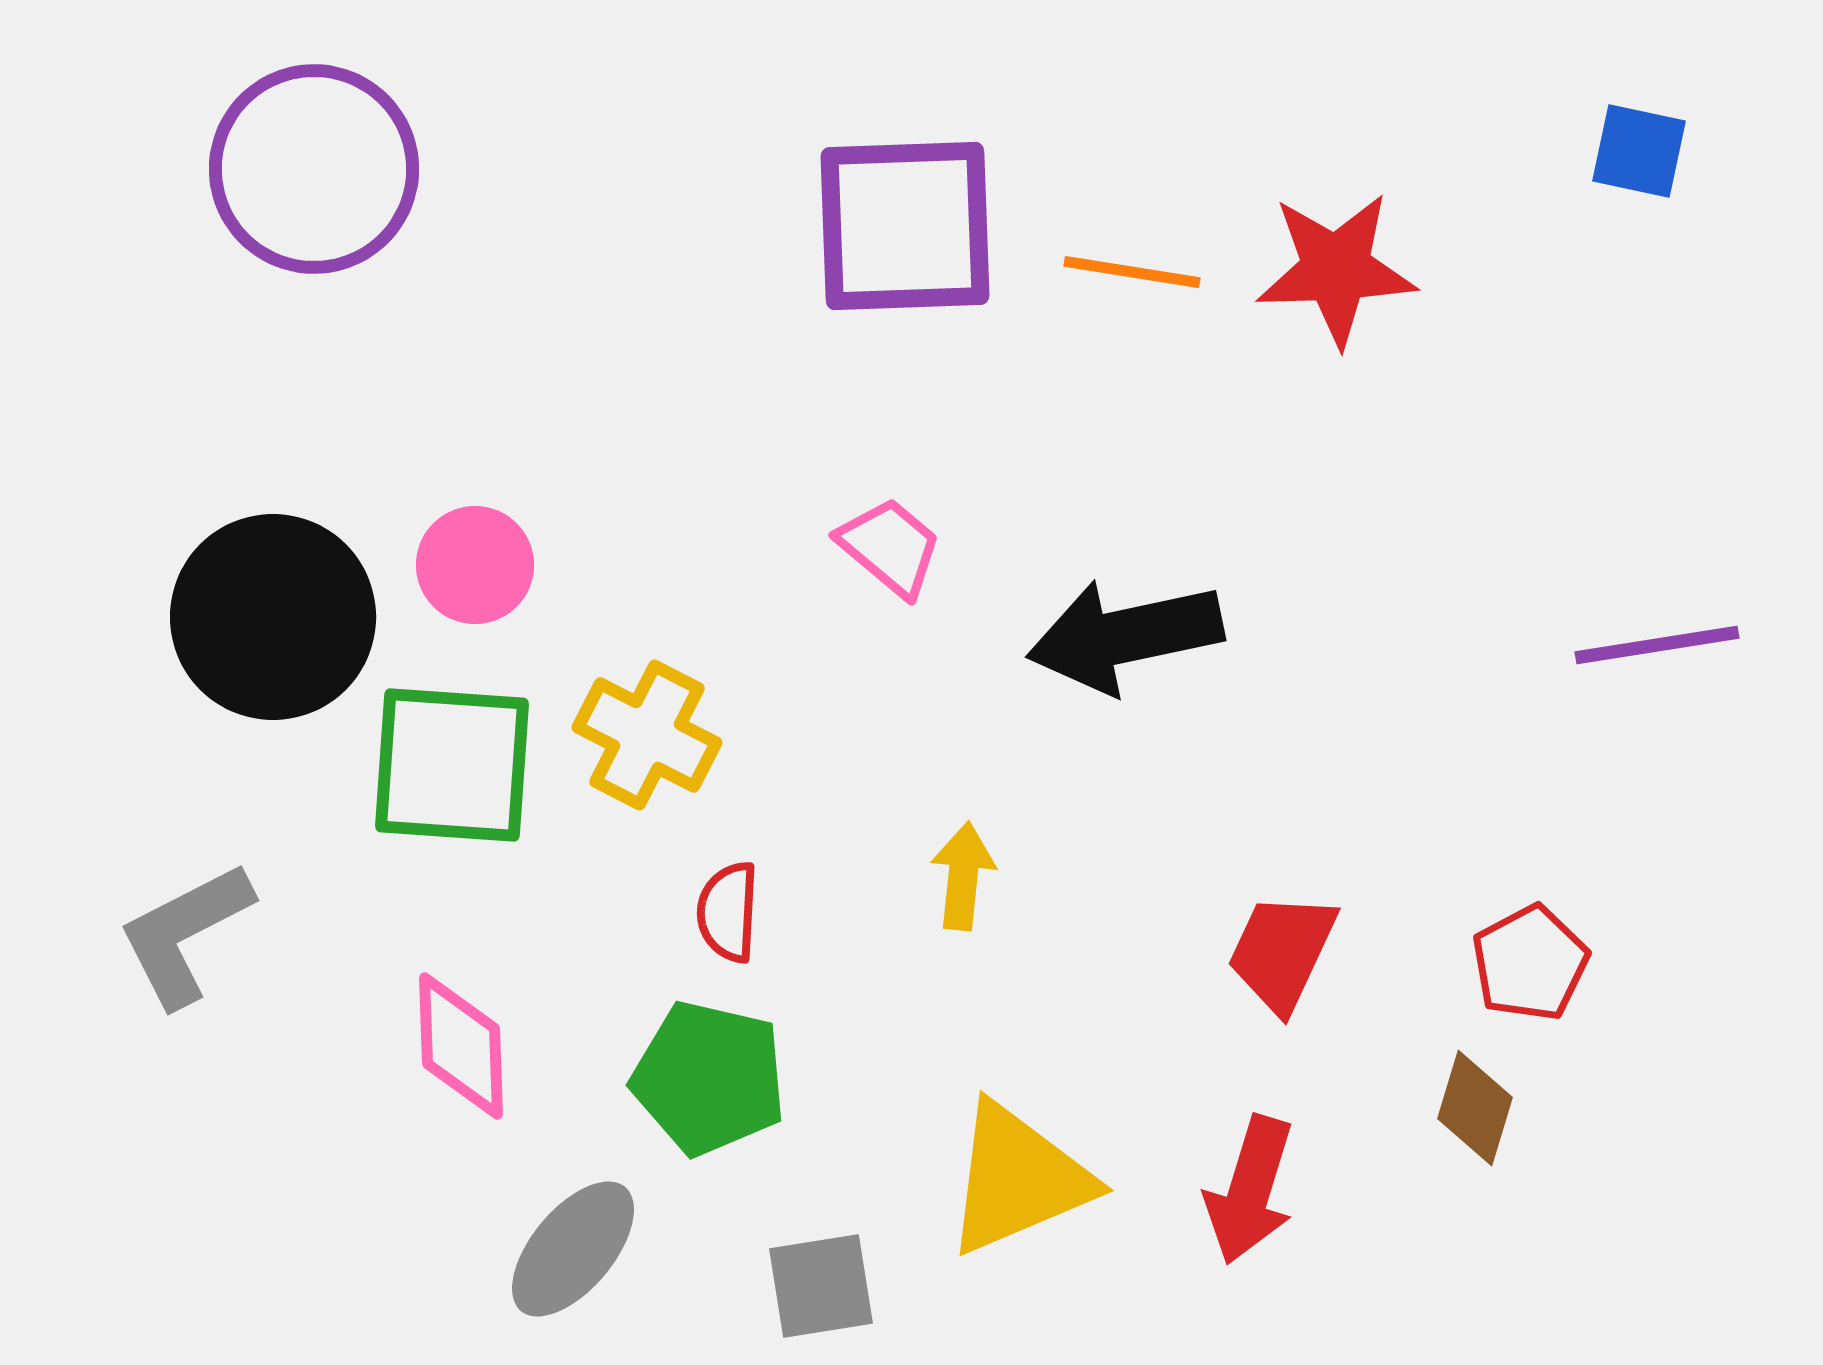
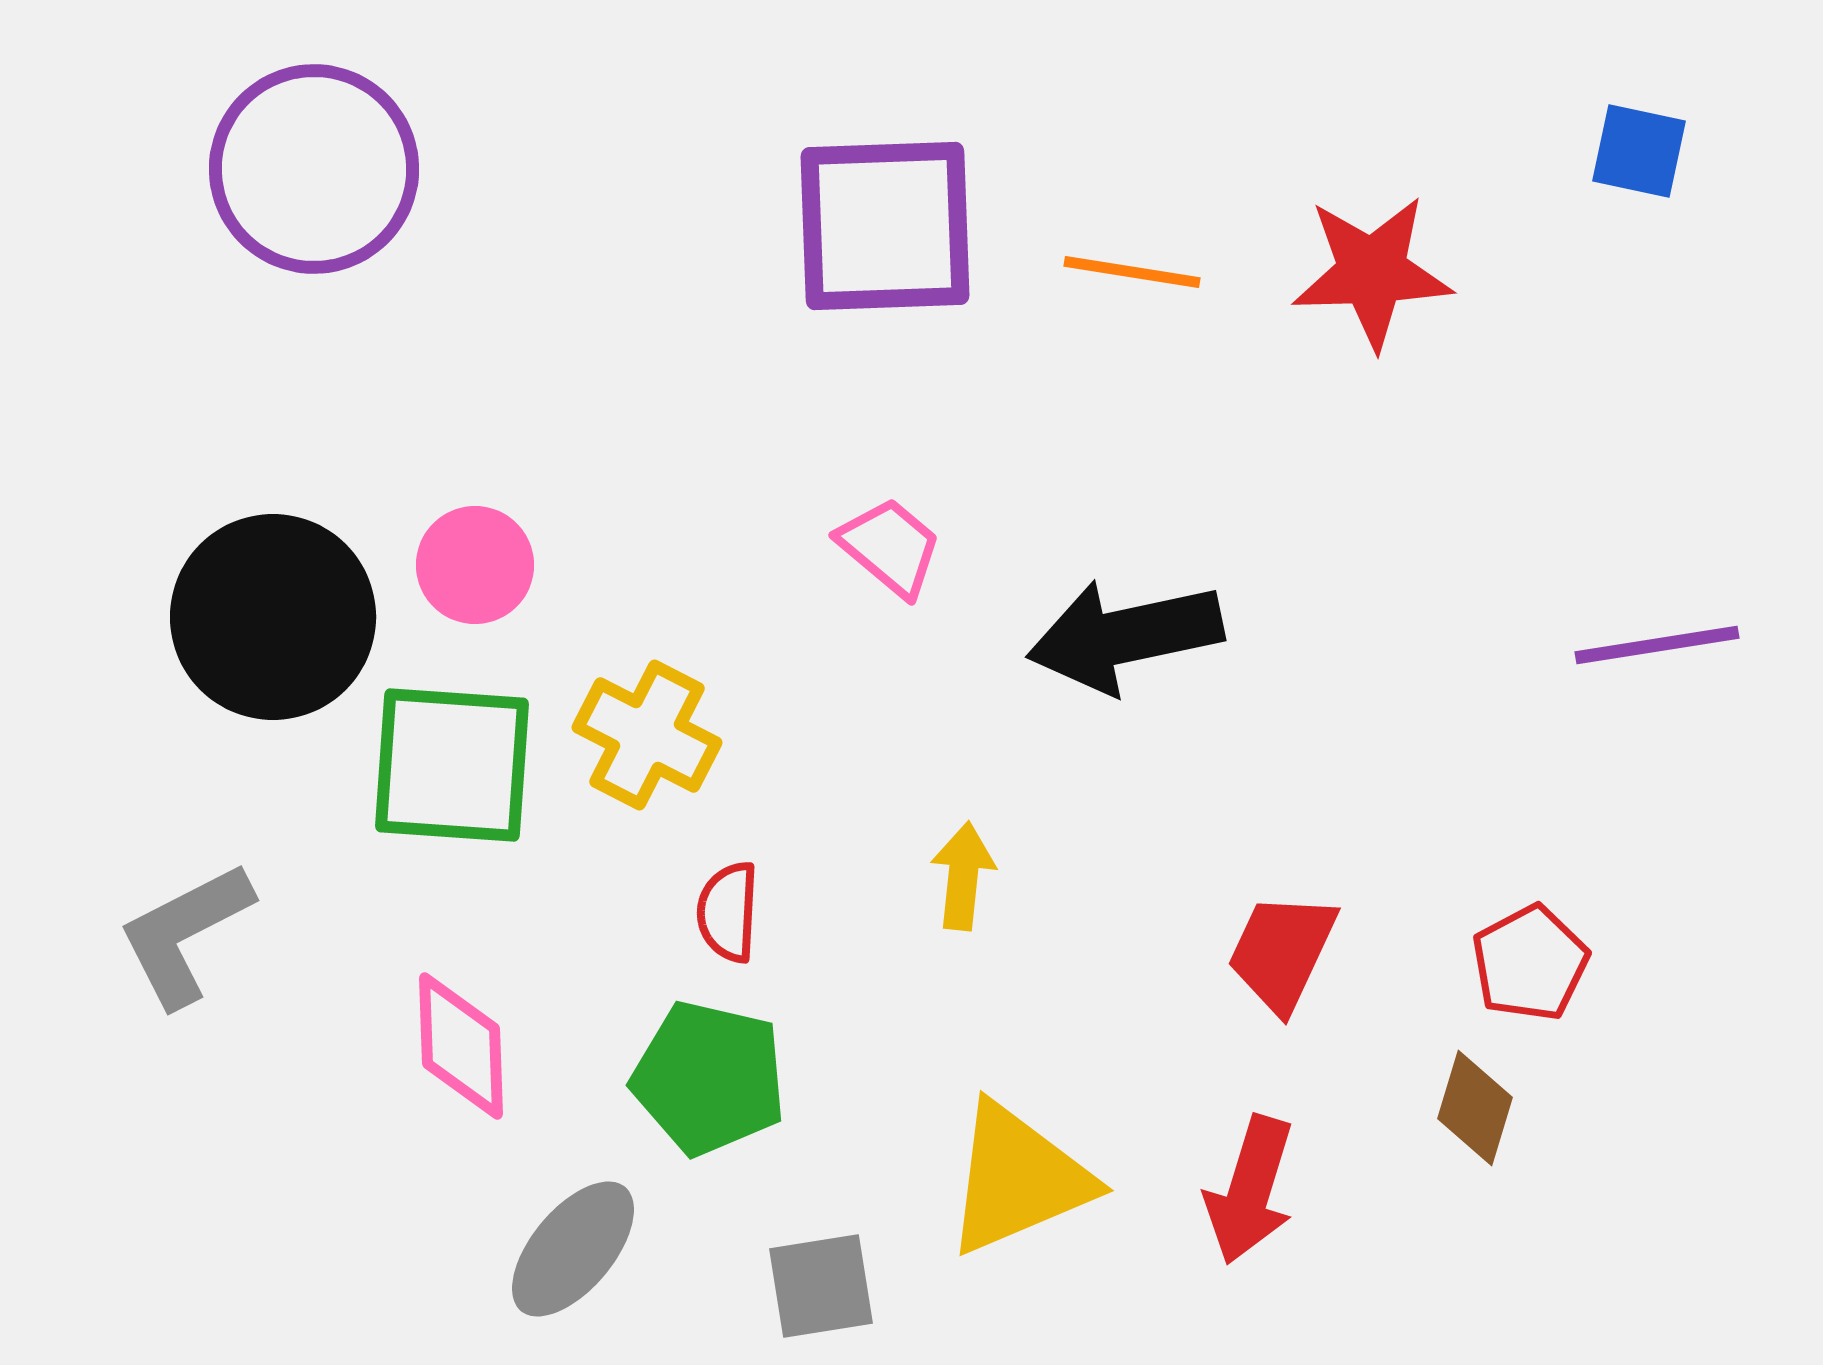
purple square: moved 20 px left
red star: moved 36 px right, 3 px down
